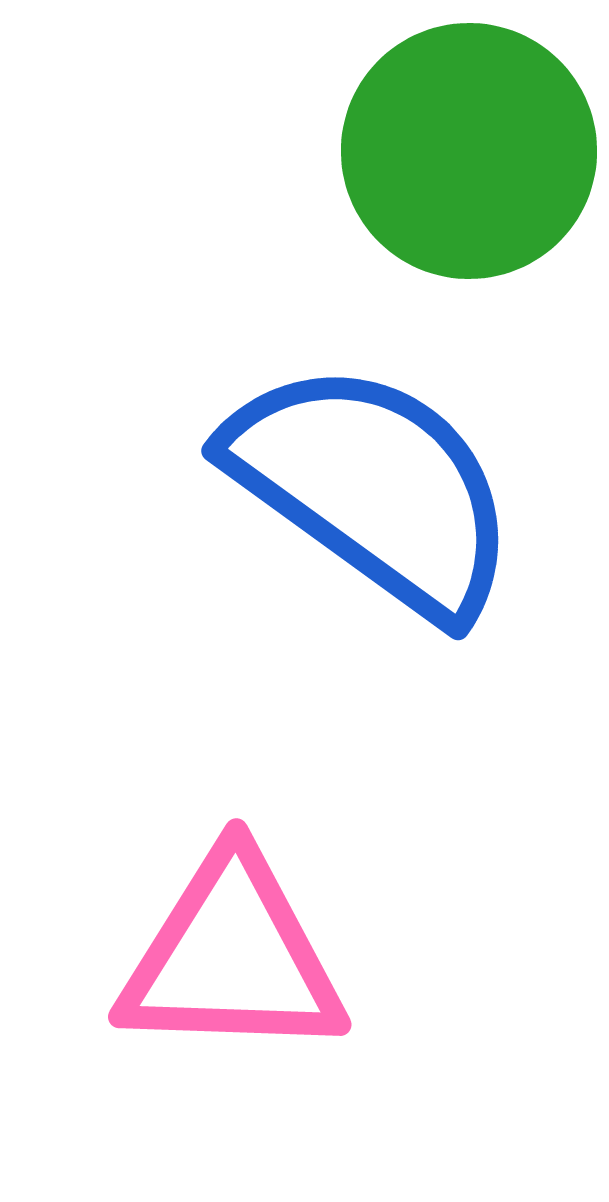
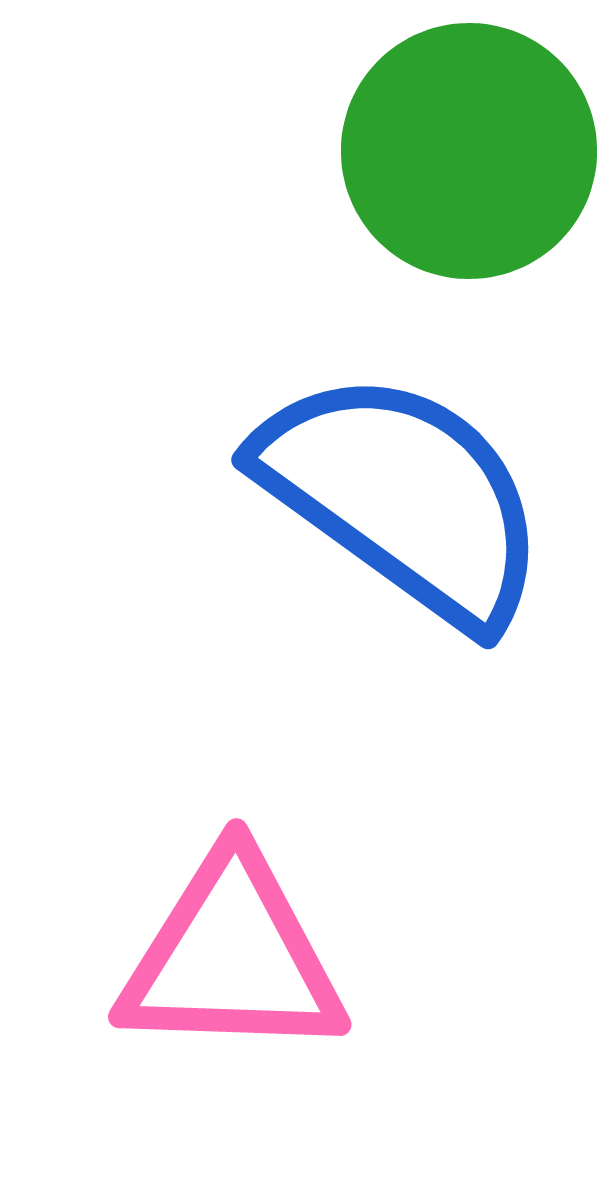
blue semicircle: moved 30 px right, 9 px down
